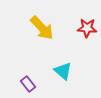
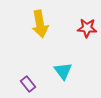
yellow arrow: moved 2 px left, 4 px up; rotated 32 degrees clockwise
cyan triangle: rotated 12 degrees clockwise
